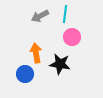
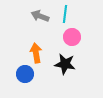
gray arrow: rotated 48 degrees clockwise
black star: moved 5 px right
